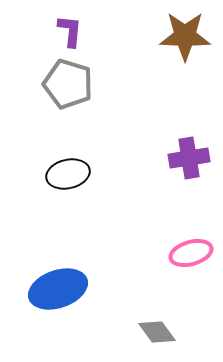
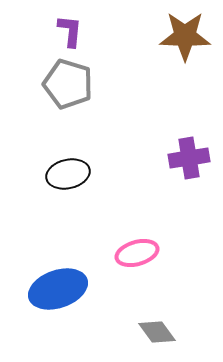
pink ellipse: moved 54 px left
